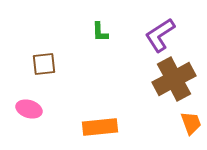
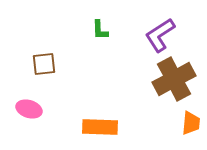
green L-shape: moved 2 px up
orange trapezoid: rotated 25 degrees clockwise
orange rectangle: rotated 8 degrees clockwise
